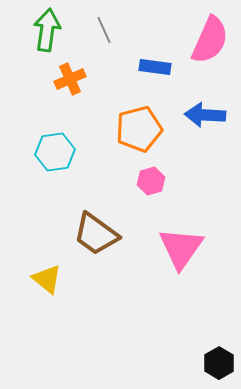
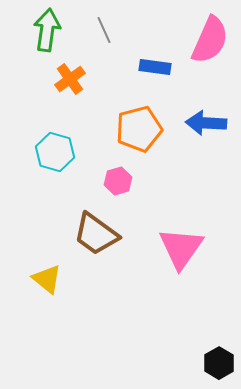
orange cross: rotated 12 degrees counterclockwise
blue arrow: moved 1 px right, 8 px down
cyan hexagon: rotated 24 degrees clockwise
pink hexagon: moved 33 px left
